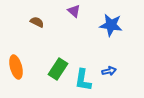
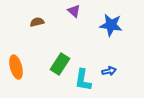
brown semicircle: rotated 40 degrees counterclockwise
green rectangle: moved 2 px right, 5 px up
